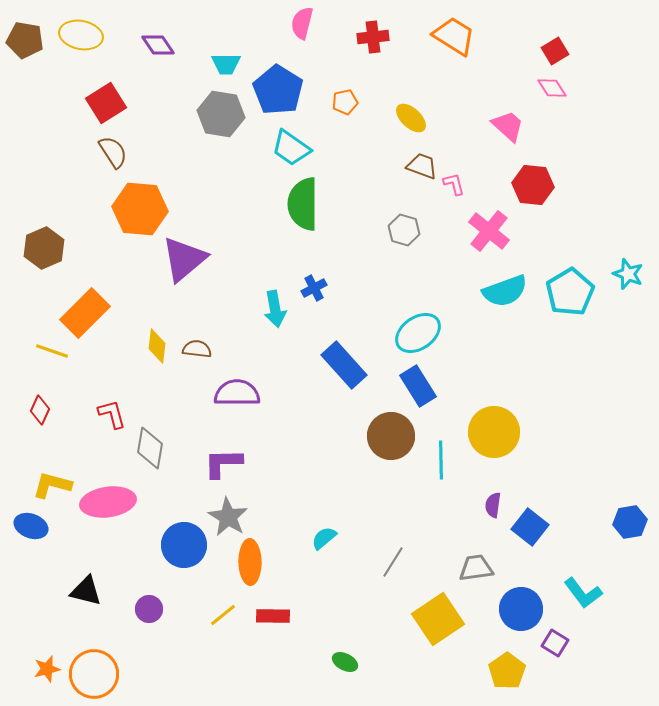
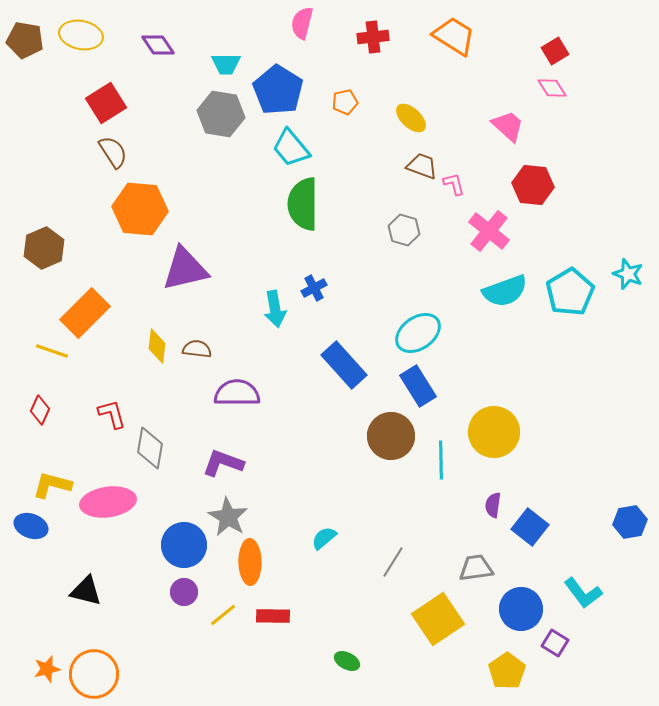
cyan trapezoid at (291, 148): rotated 15 degrees clockwise
purple triangle at (184, 259): moved 1 px right, 10 px down; rotated 27 degrees clockwise
purple L-shape at (223, 463): rotated 21 degrees clockwise
purple circle at (149, 609): moved 35 px right, 17 px up
green ellipse at (345, 662): moved 2 px right, 1 px up
